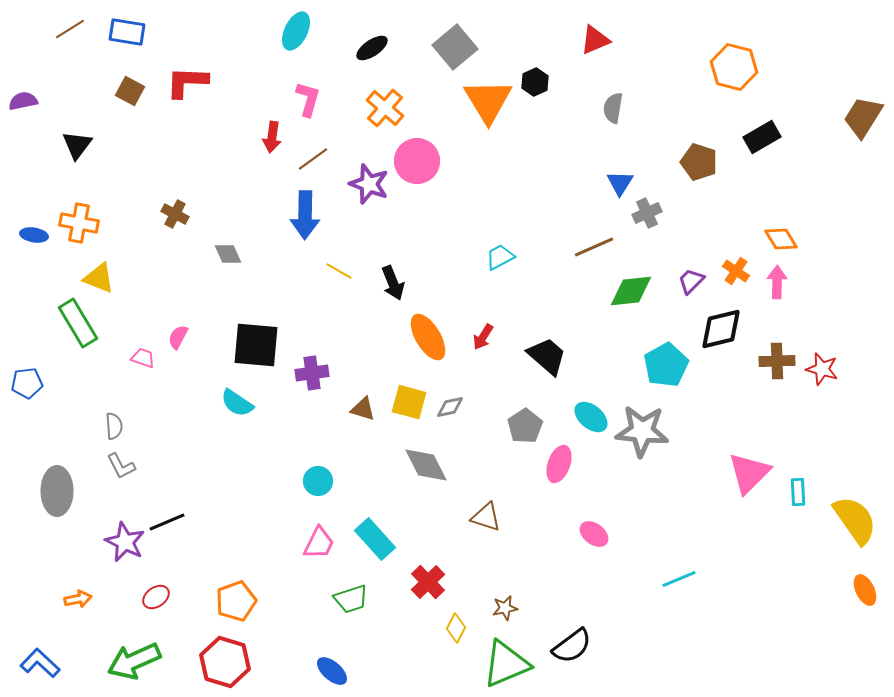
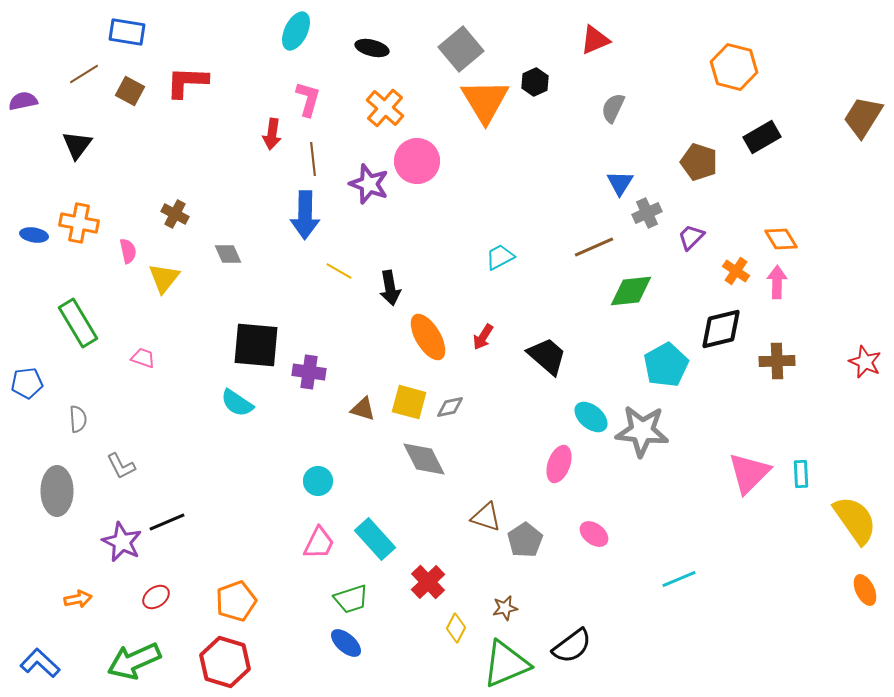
brown line at (70, 29): moved 14 px right, 45 px down
gray square at (455, 47): moved 6 px right, 2 px down
black ellipse at (372, 48): rotated 48 degrees clockwise
orange triangle at (488, 101): moved 3 px left
gray semicircle at (613, 108): rotated 16 degrees clockwise
red arrow at (272, 137): moved 3 px up
brown line at (313, 159): rotated 60 degrees counterclockwise
yellow triangle at (99, 278): moved 65 px right; rotated 48 degrees clockwise
purple trapezoid at (691, 281): moved 44 px up
black arrow at (393, 283): moved 3 px left, 5 px down; rotated 12 degrees clockwise
pink semicircle at (178, 337): moved 50 px left, 86 px up; rotated 140 degrees clockwise
red star at (822, 369): moved 43 px right, 7 px up; rotated 8 degrees clockwise
purple cross at (312, 373): moved 3 px left, 1 px up; rotated 16 degrees clockwise
gray semicircle at (114, 426): moved 36 px left, 7 px up
gray pentagon at (525, 426): moved 114 px down
gray diamond at (426, 465): moved 2 px left, 6 px up
cyan rectangle at (798, 492): moved 3 px right, 18 px up
purple star at (125, 542): moved 3 px left
blue ellipse at (332, 671): moved 14 px right, 28 px up
